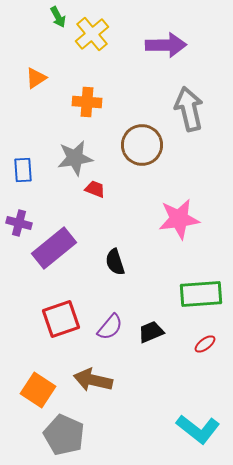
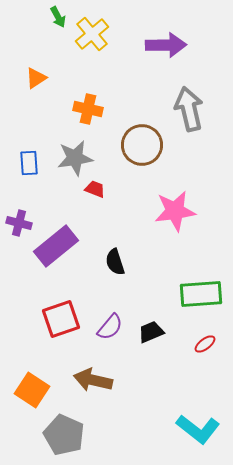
orange cross: moved 1 px right, 7 px down; rotated 8 degrees clockwise
blue rectangle: moved 6 px right, 7 px up
pink star: moved 4 px left, 8 px up
purple rectangle: moved 2 px right, 2 px up
orange square: moved 6 px left
